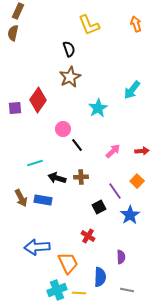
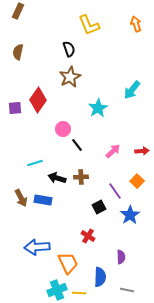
brown semicircle: moved 5 px right, 19 px down
